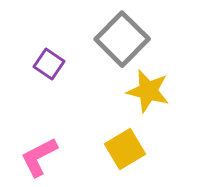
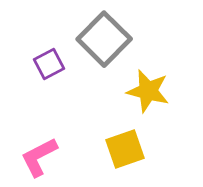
gray square: moved 18 px left
purple square: rotated 28 degrees clockwise
yellow square: rotated 12 degrees clockwise
